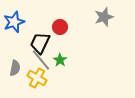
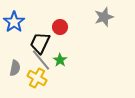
blue star: rotated 15 degrees counterclockwise
